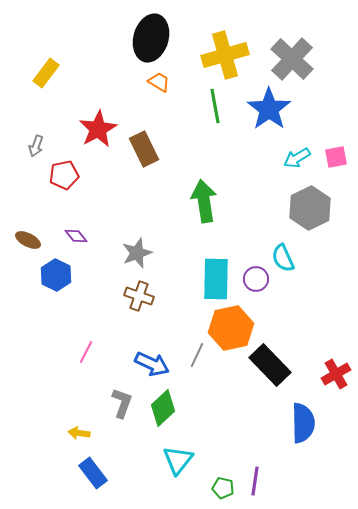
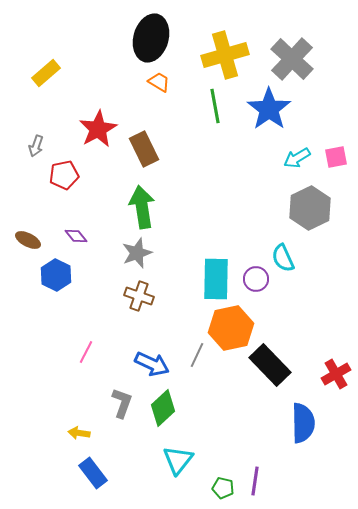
yellow rectangle: rotated 12 degrees clockwise
green arrow: moved 62 px left, 6 px down
